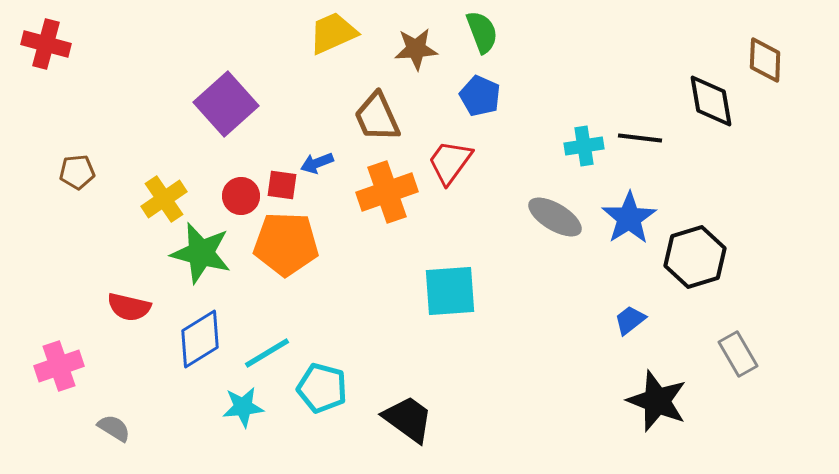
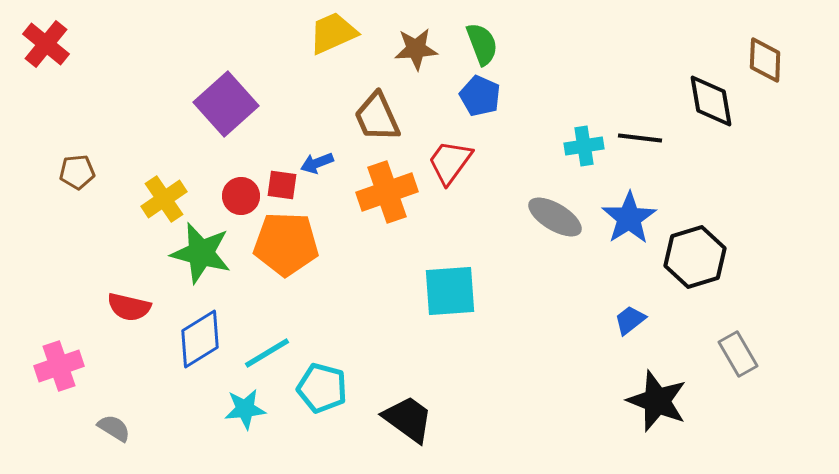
green semicircle: moved 12 px down
red cross: rotated 24 degrees clockwise
cyan star: moved 2 px right, 2 px down
